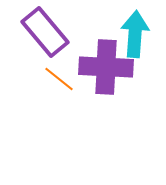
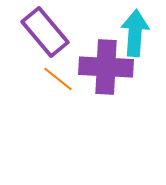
cyan arrow: moved 1 px up
orange line: moved 1 px left
